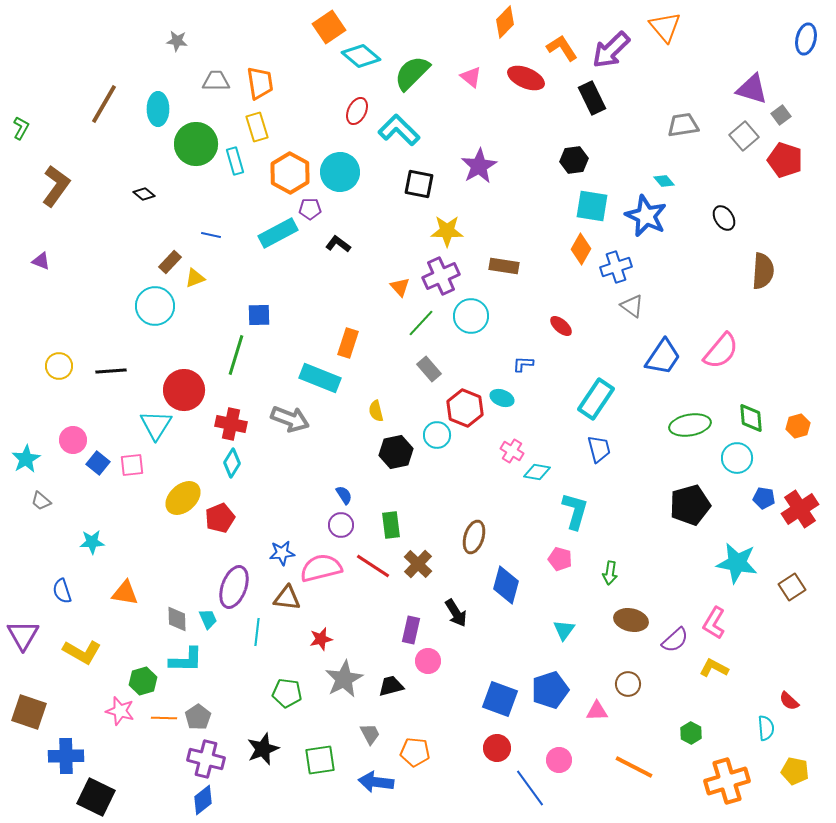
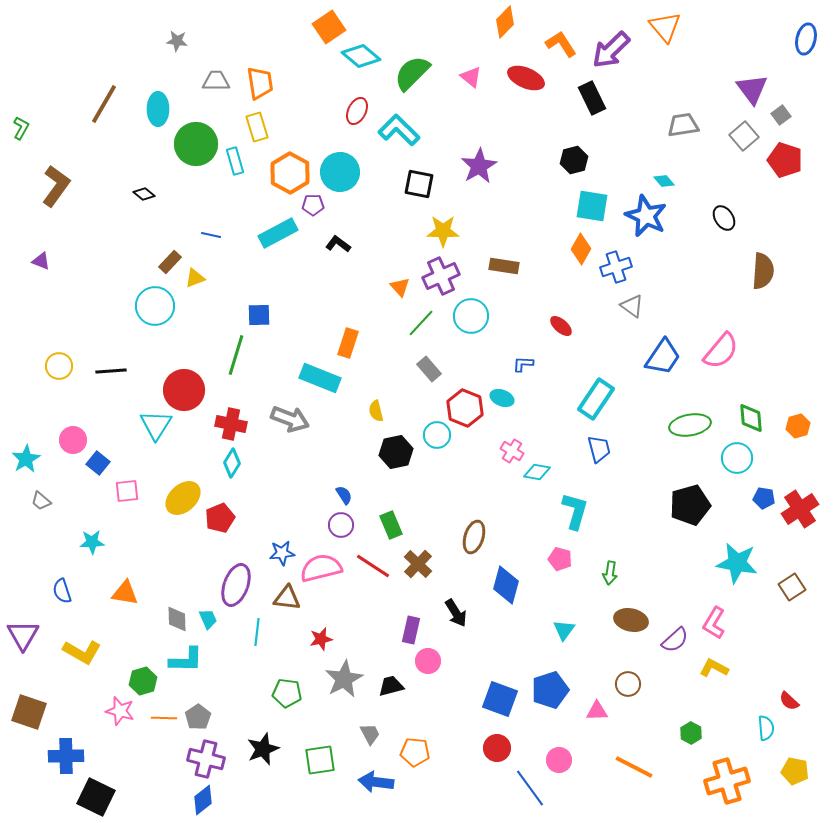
orange L-shape at (562, 48): moved 1 px left, 4 px up
purple triangle at (752, 89): rotated 36 degrees clockwise
black hexagon at (574, 160): rotated 8 degrees counterclockwise
purple pentagon at (310, 209): moved 3 px right, 4 px up
yellow star at (447, 231): moved 4 px left
pink square at (132, 465): moved 5 px left, 26 px down
green rectangle at (391, 525): rotated 16 degrees counterclockwise
purple ellipse at (234, 587): moved 2 px right, 2 px up
